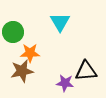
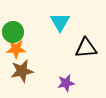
orange star: moved 14 px left, 4 px up
black triangle: moved 23 px up
purple star: moved 1 px right; rotated 18 degrees counterclockwise
